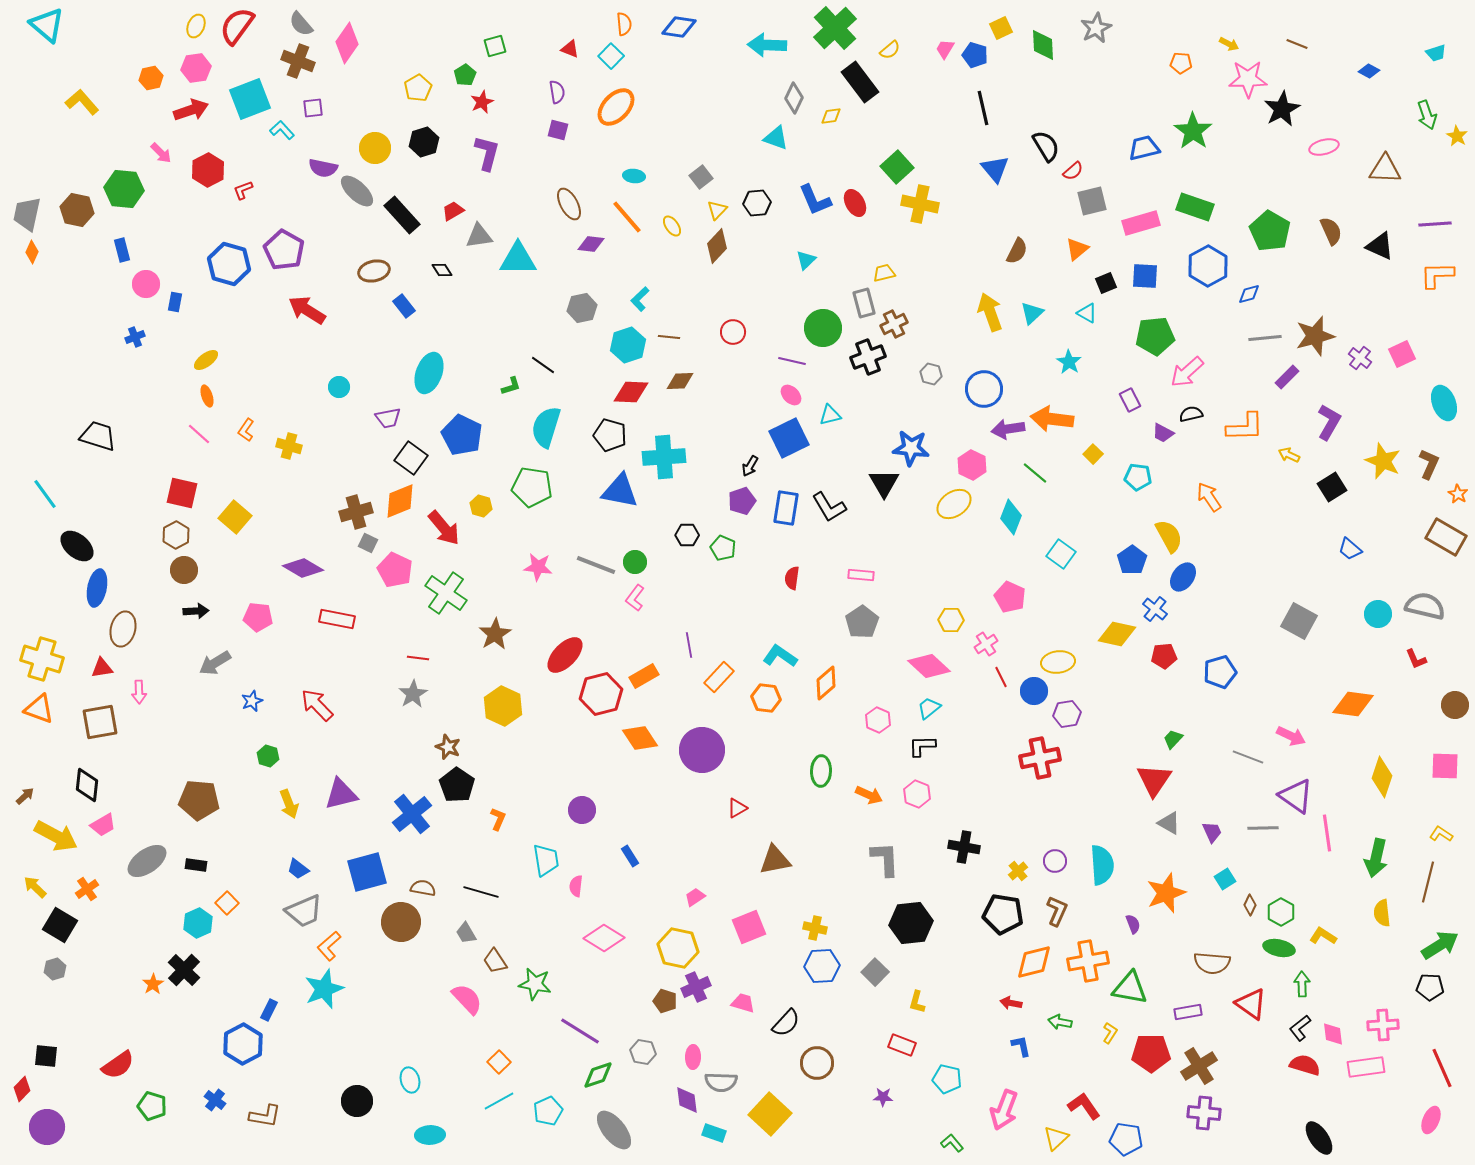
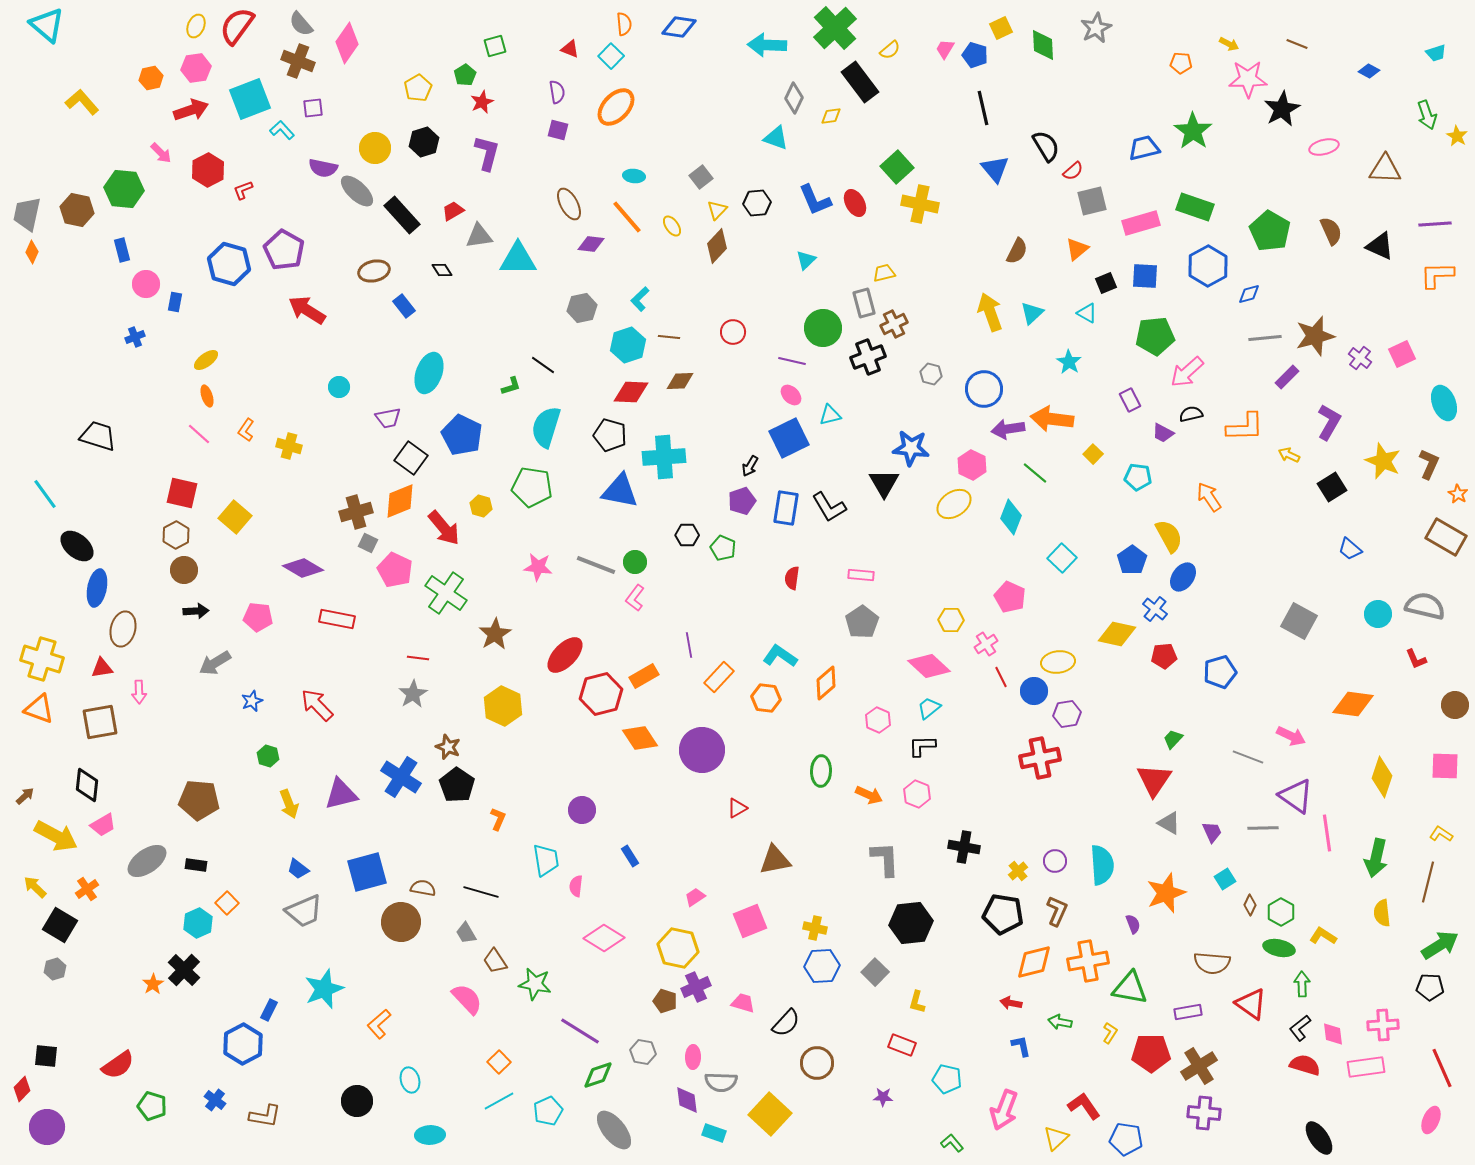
cyan square at (1061, 554): moved 1 px right, 4 px down; rotated 8 degrees clockwise
blue cross at (412, 814): moved 11 px left, 37 px up; rotated 18 degrees counterclockwise
pink square at (749, 927): moved 1 px right, 6 px up
orange L-shape at (329, 946): moved 50 px right, 78 px down
